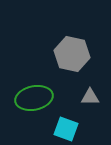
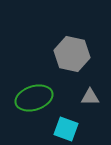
green ellipse: rotated 6 degrees counterclockwise
